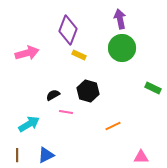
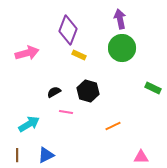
black semicircle: moved 1 px right, 3 px up
